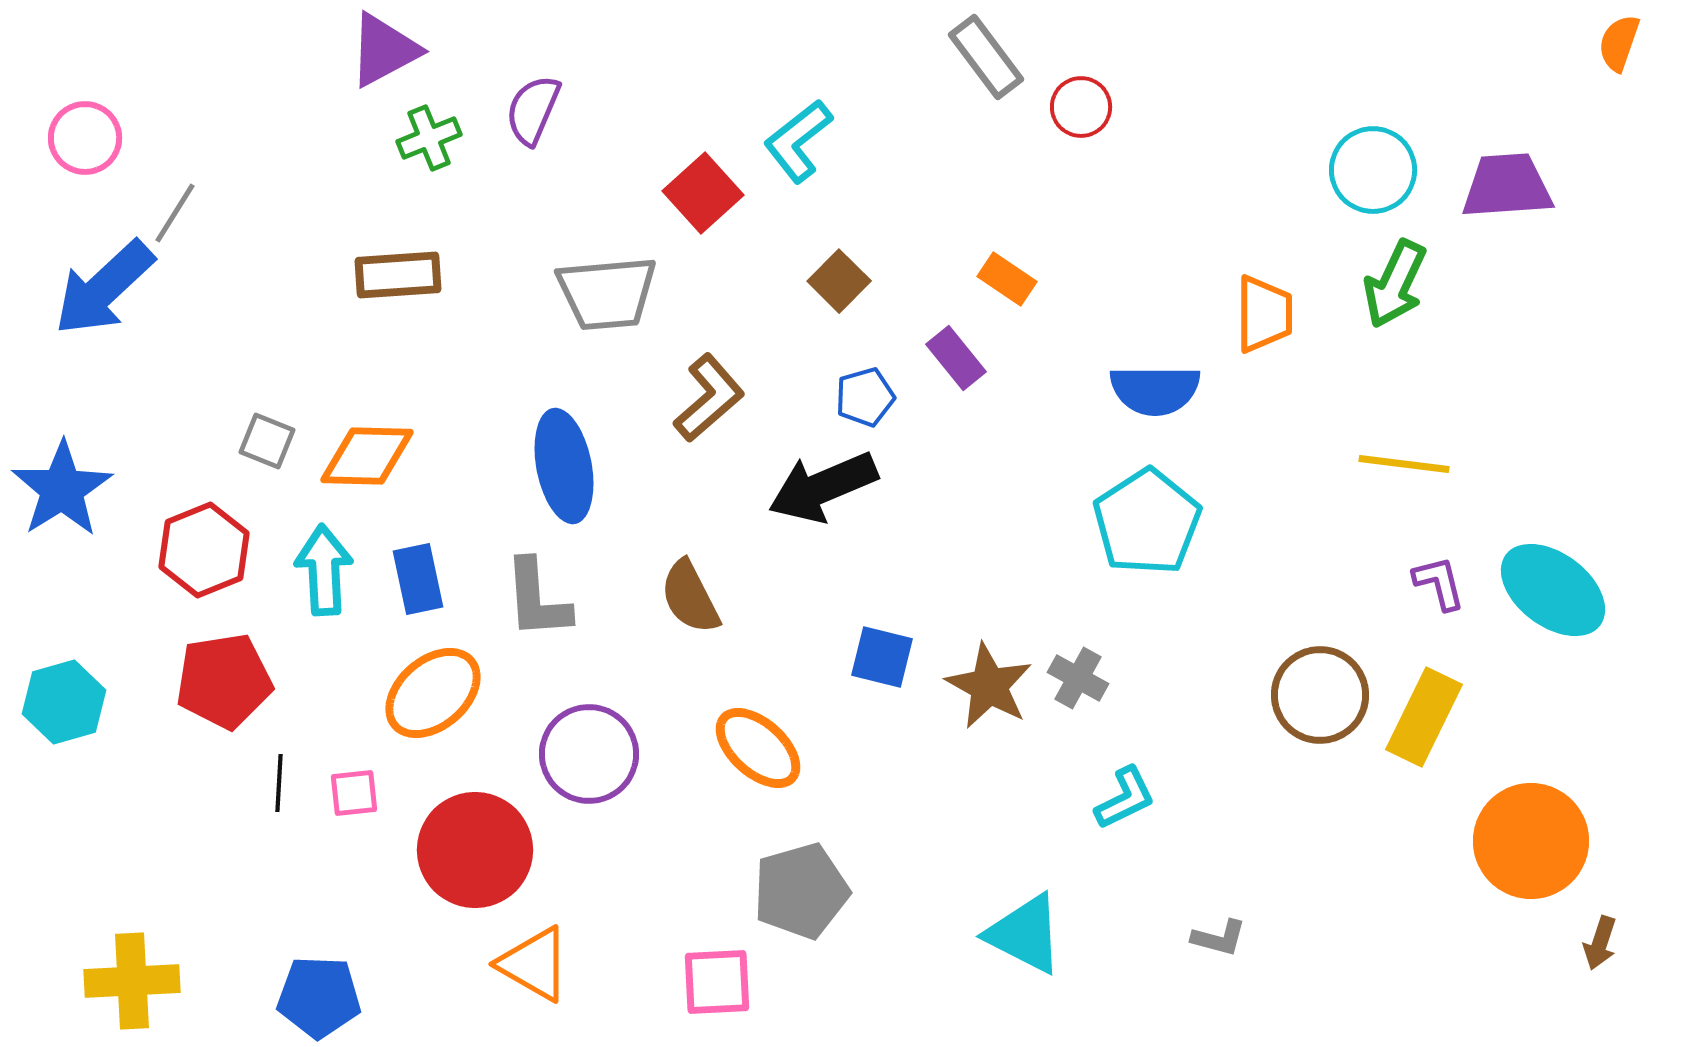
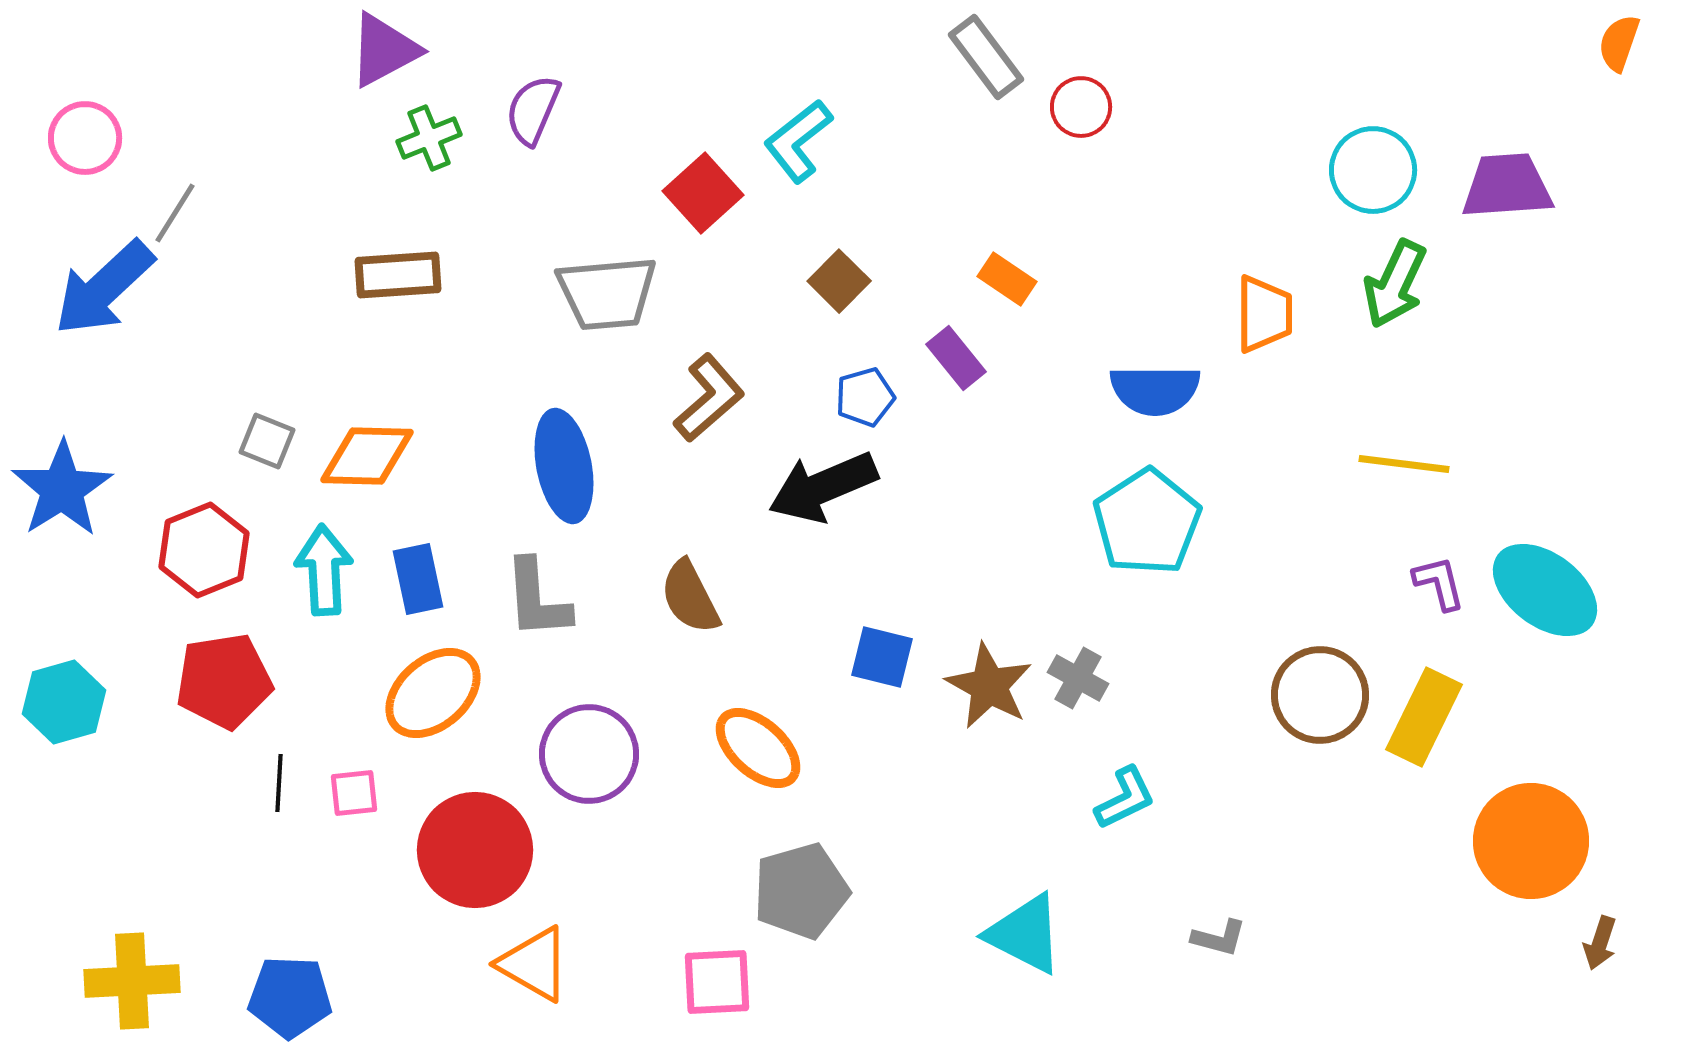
cyan ellipse at (1553, 590): moved 8 px left
blue pentagon at (319, 997): moved 29 px left
